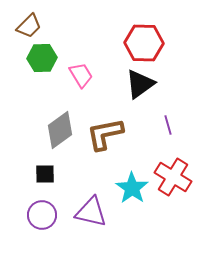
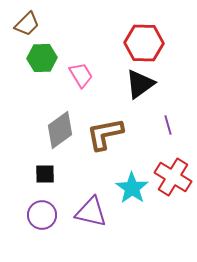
brown trapezoid: moved 2 px left, 2 px up
